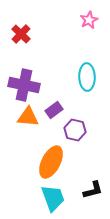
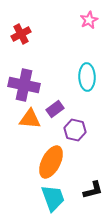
red cross: rotated 18 degrees clockwise
purple rectangle: moved 1 px right, 1 px up
orange triangle: moved 2 px right, 2 px down
